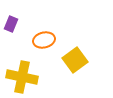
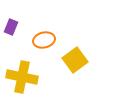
purple rectangle: moved 3 px down
